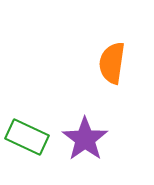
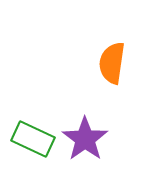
green rectangle: moved 6 px right, 2 px down
